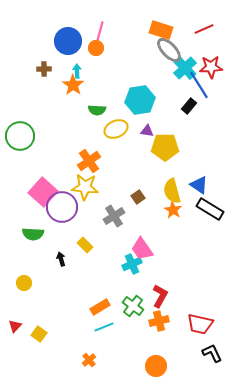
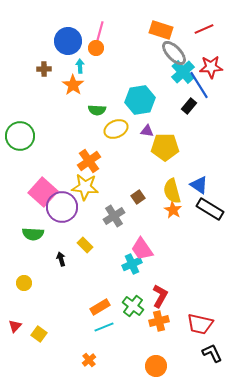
gray ellipse at (169, 50): moved 5 px right, 3 px down
cyan cross at (185, 68): moved 2 px left, 4 px down
cyan arrow at (77, 71): moved 3 px right, 5 px up
